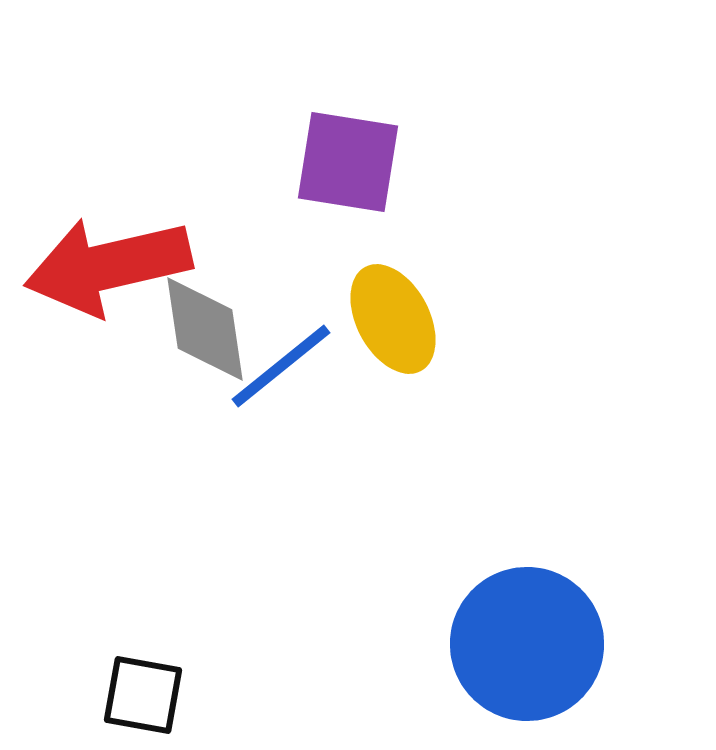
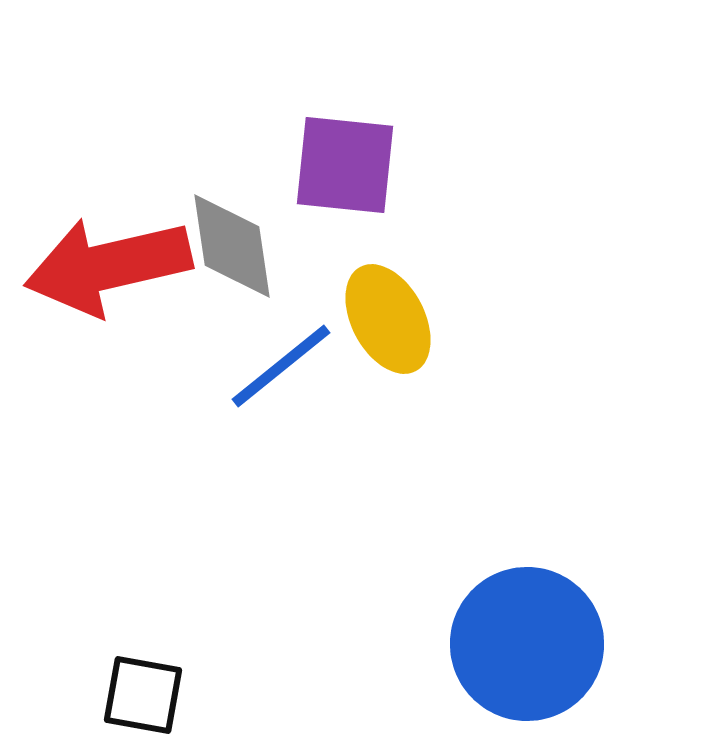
purple square: moved 3 px left, 3 px down; rotated 3 degrees counterclockwise
yellow ellipse: moved 5 px left
gray diamond: moved 27 px right, 83 px up
